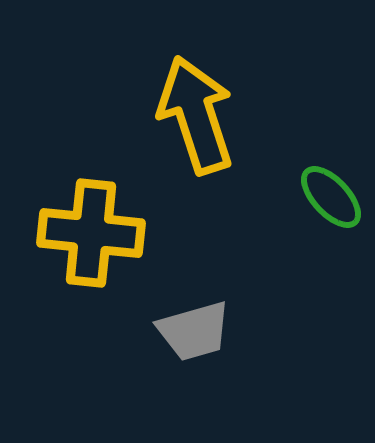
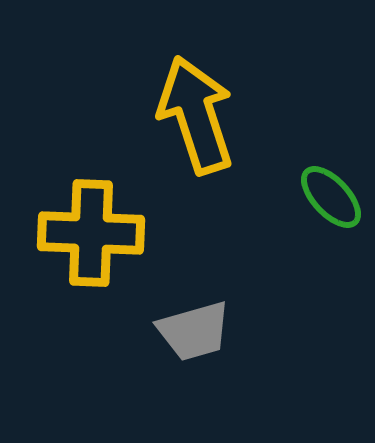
yellow cross: rotated 4 degrees counterclockwise
